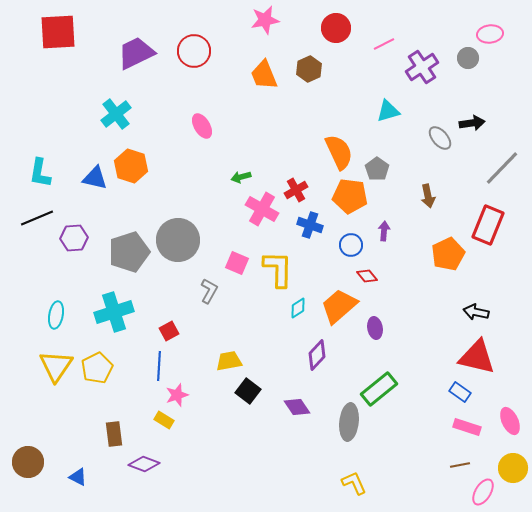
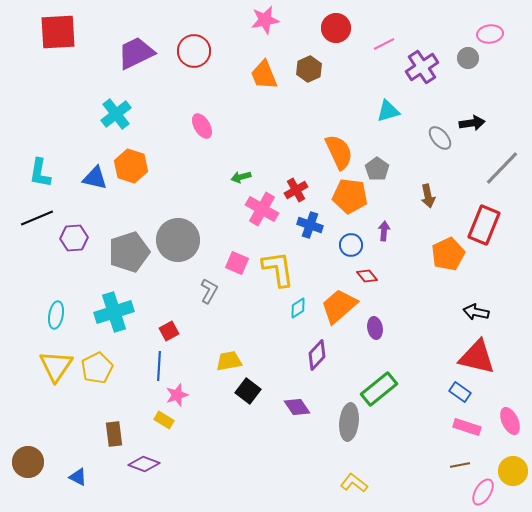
red rectangle at (488, 225): moved 4 px left
yellow L-shape at (278, 269): rotated 9 degrees counterclockwise
yellow circle at (513, 468): moved 3 px down
yellow L-shape at (354, 483): rotated 28 degrees counterclockwise
